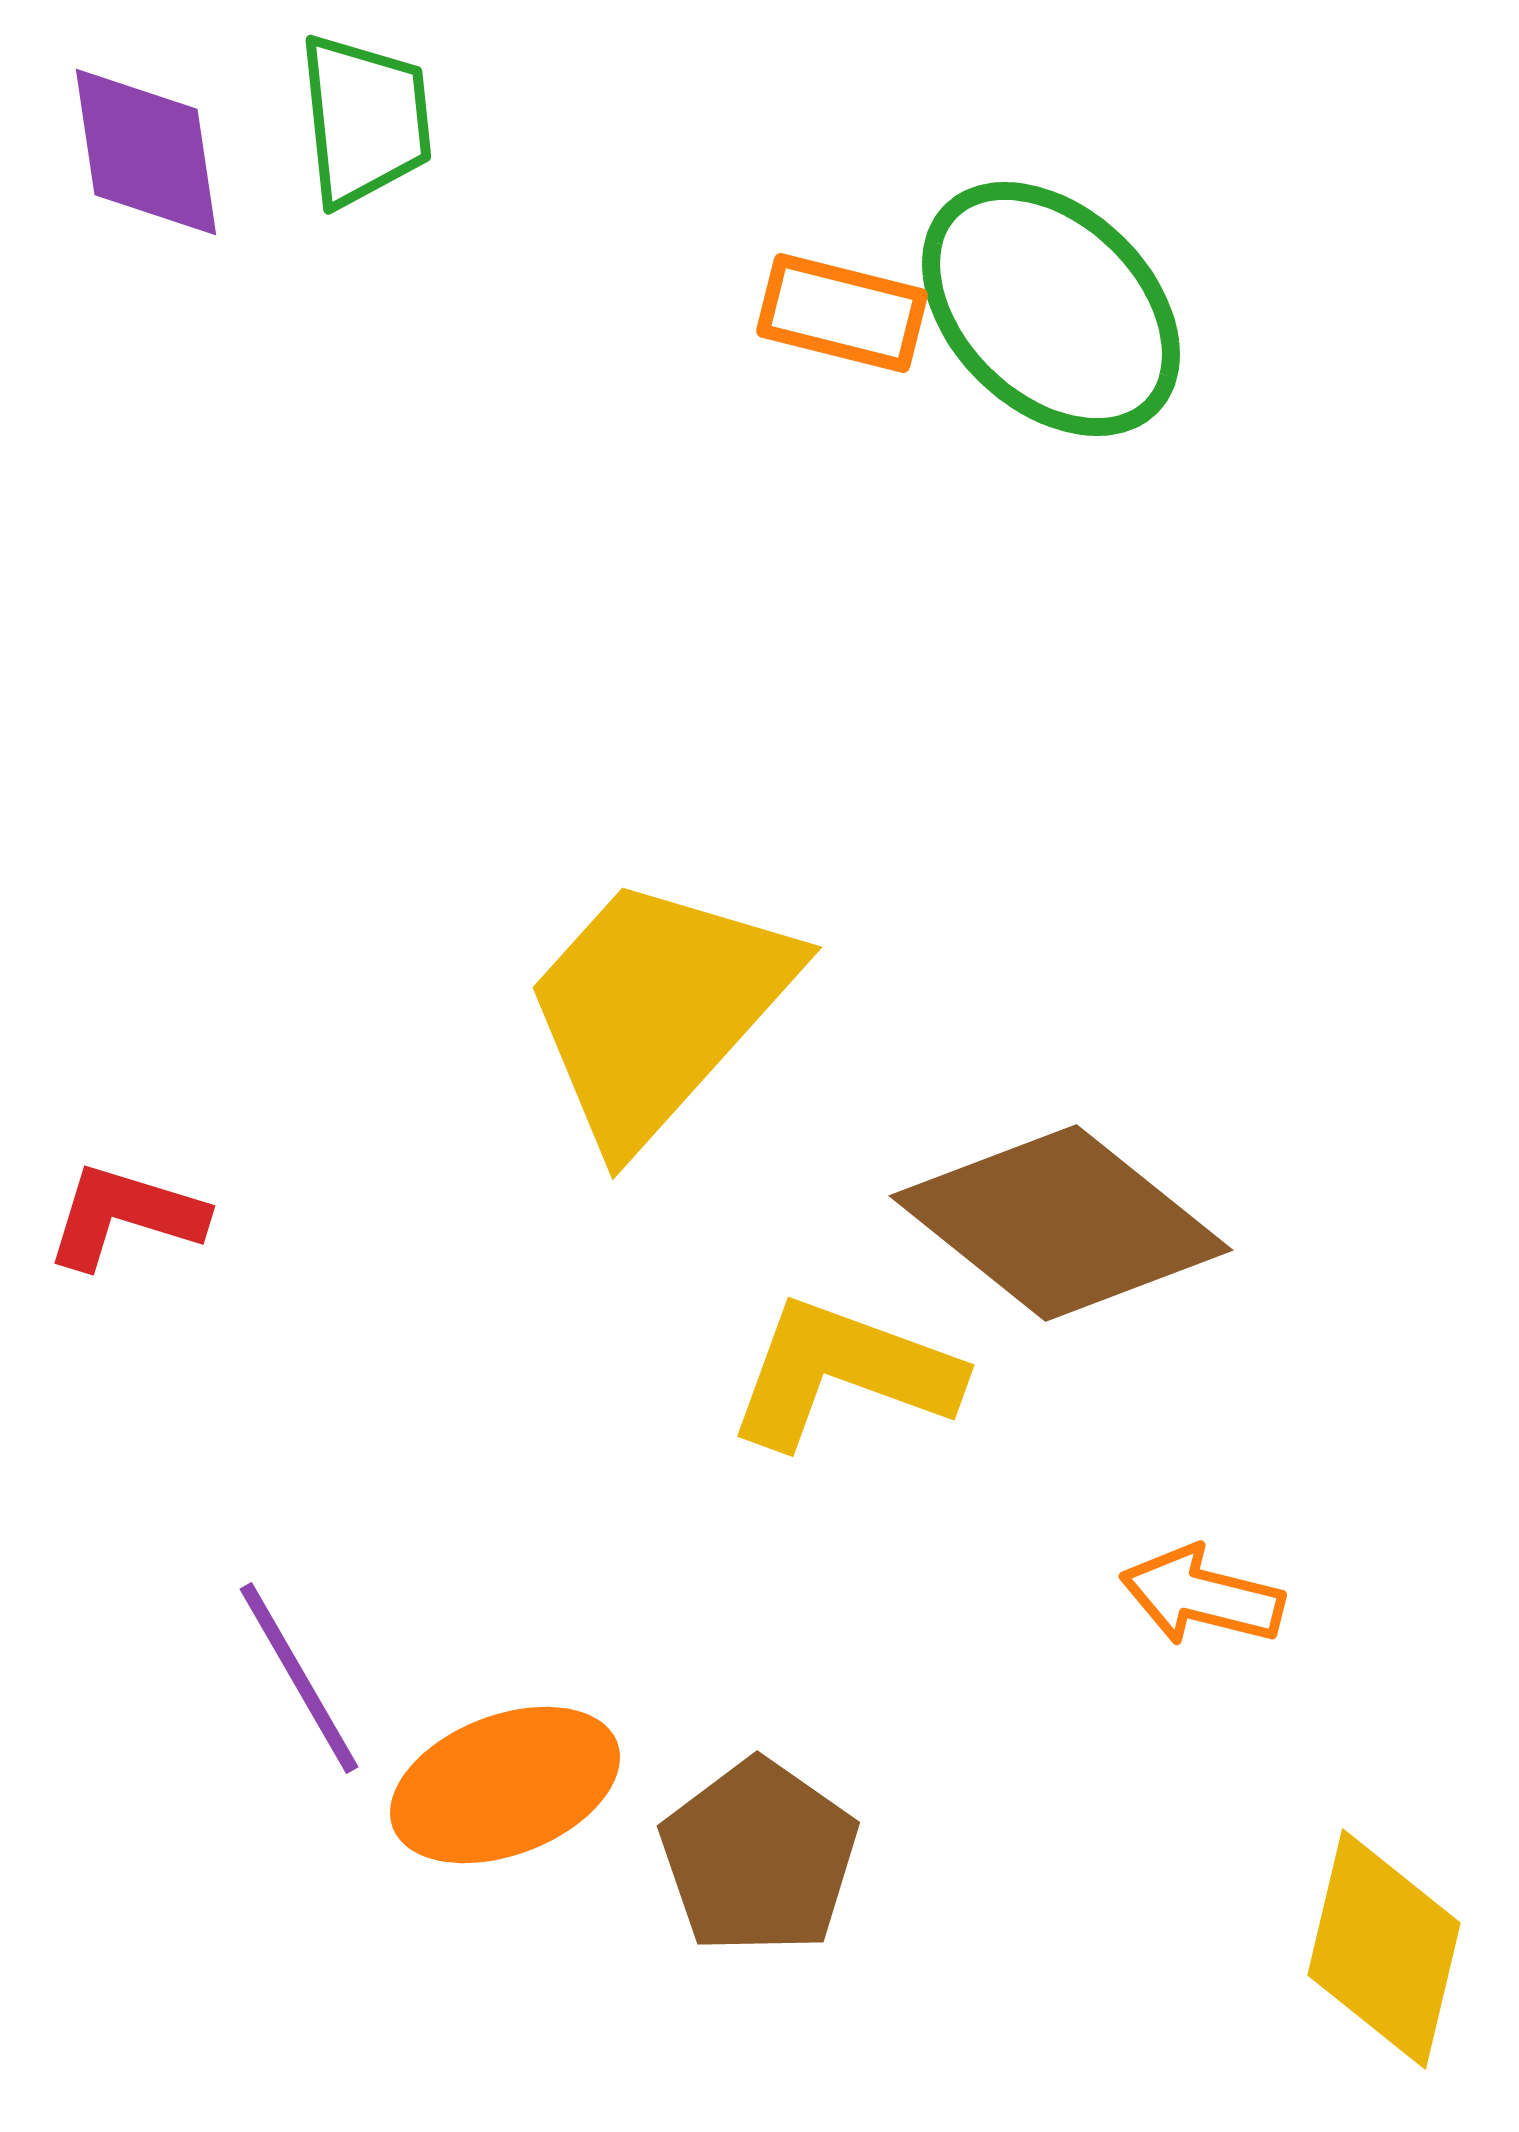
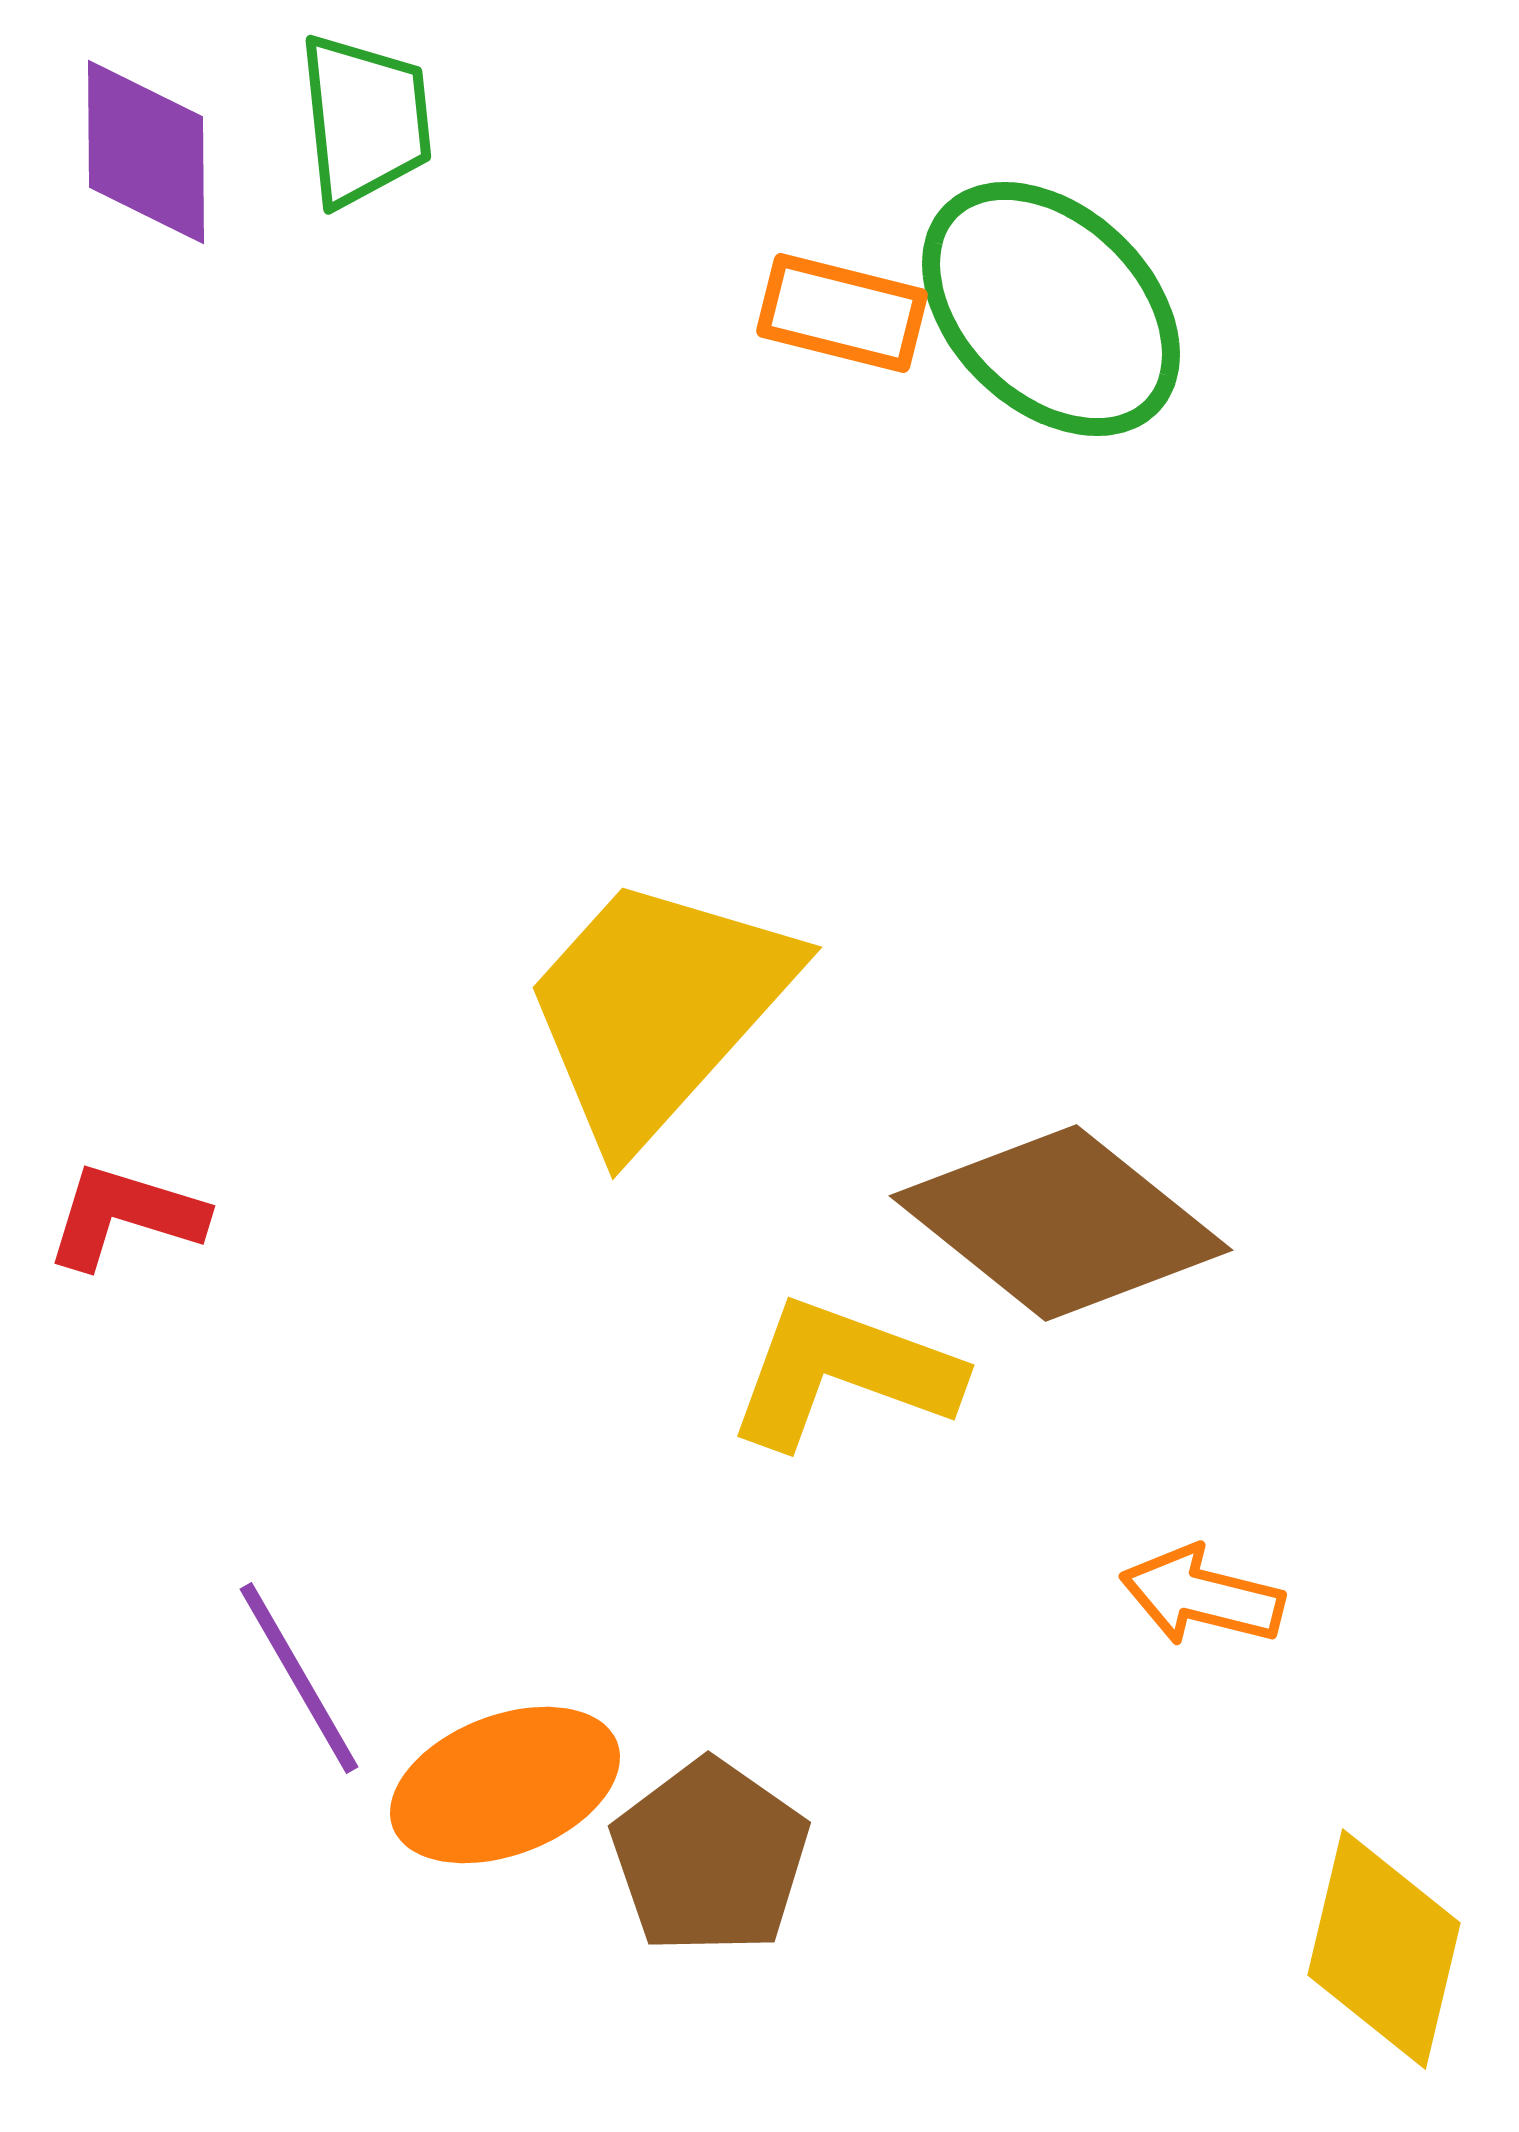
purple diamond: rotated 8 degrees clockwise
brown pentagon: moved 49 px left
